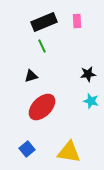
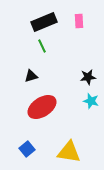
pink rectangle: moved 2 px right
black star: moved 3 px down
red ellipse: rotated 12 degrees clockwise
